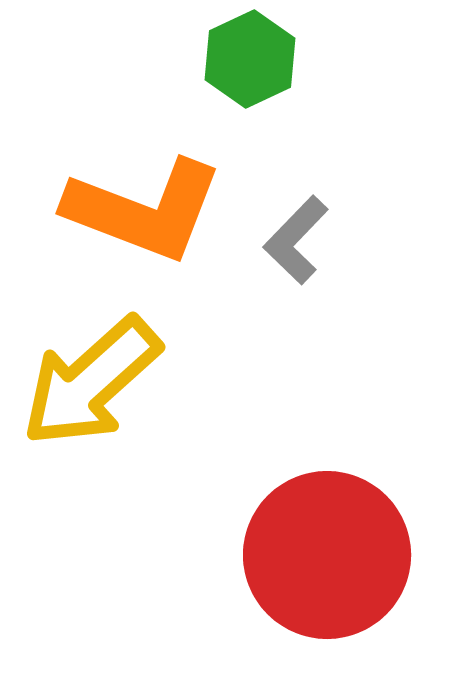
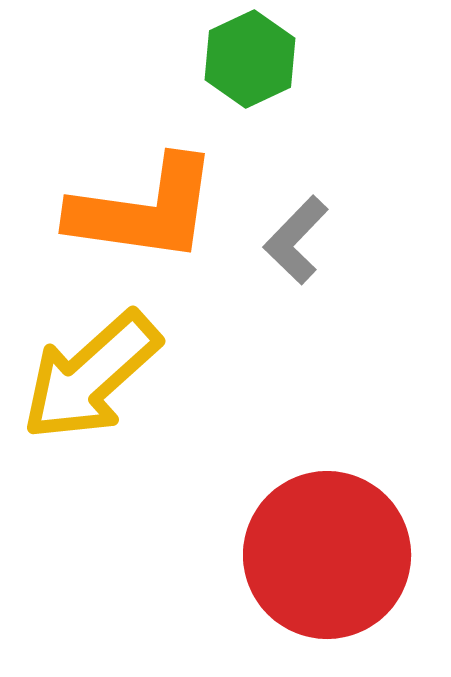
orange L-shape: rotated 13 degrees counterclockwise
yellow arrow: moved 6 px up
